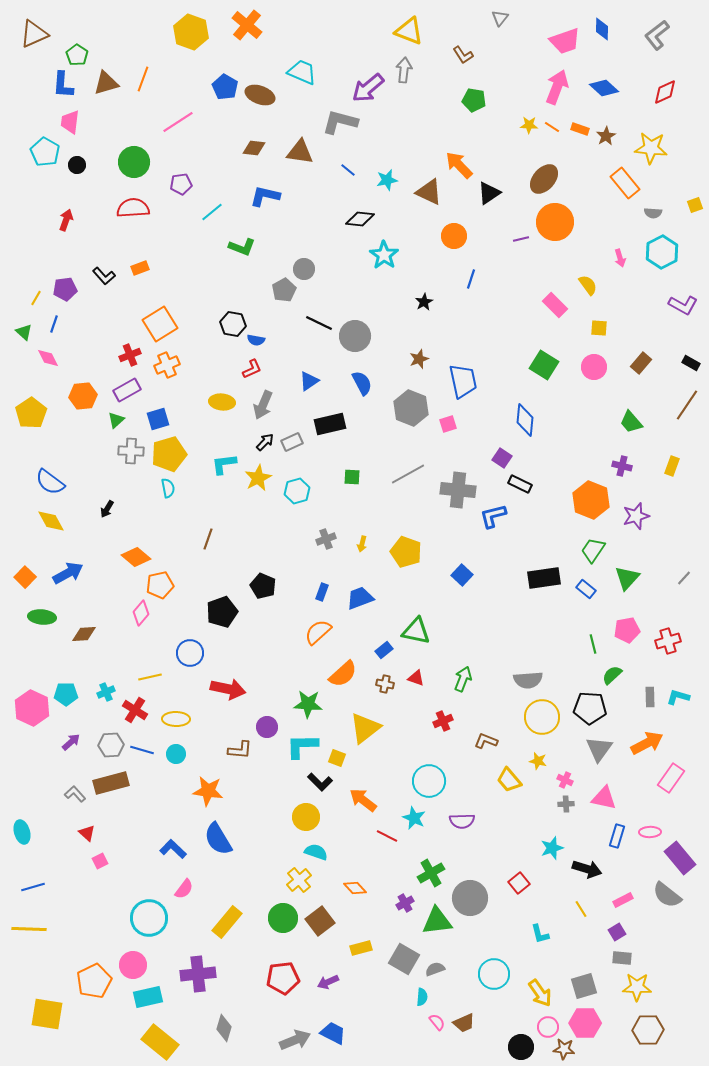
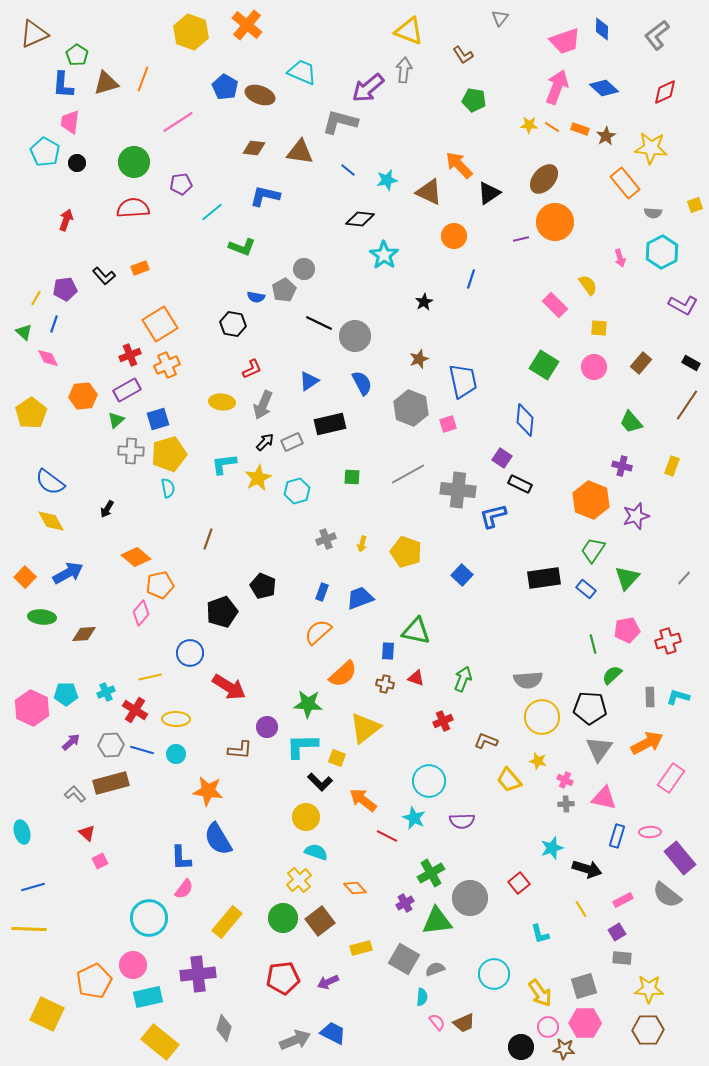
black circle at (77, 165): moved 2 px up
blue semicircle at (256, 340): moved 43 px up
blue rectangle at (384, 650): moved 4 px right, 1 px down; rotated 48 degrees counterclockwise
red arrow at (228, 689): moved 1 px right, 2 px up; rotated 20 degrees clockwise
blue L-shape at (173, 849): moved 8 px right, 9 px down; rotated 136 degrees counterclockwise
yellow star at (637, 987): moved 12 px right, 2 px down
yellow square at (47, 1014): rotated 16 degrees clockwise
